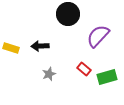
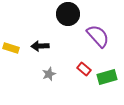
purple semicircle: rotated 95 degrees clockwise
